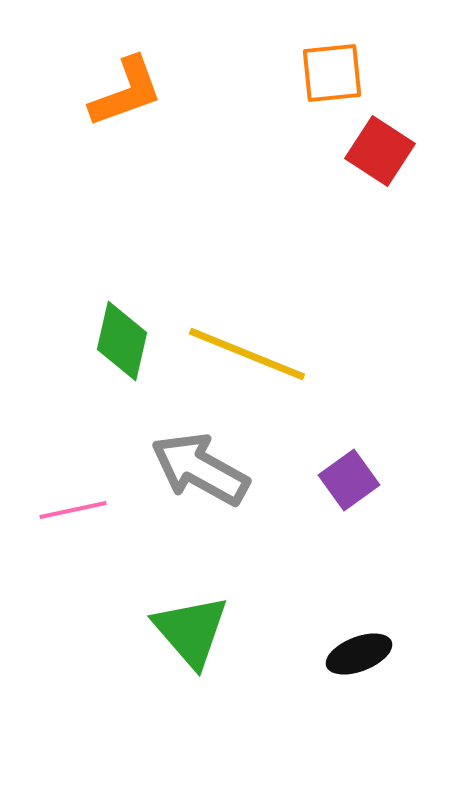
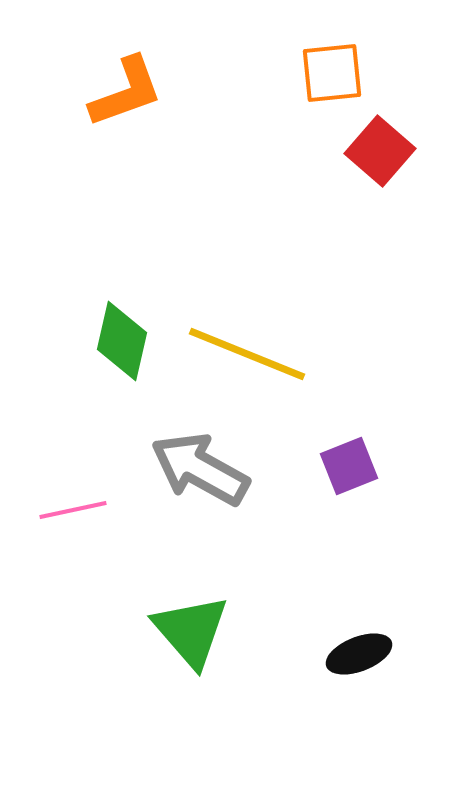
red square: rotated 8 degrees clockwise
purple square: moved 14 px up; rotated 14 degrees clockwise
